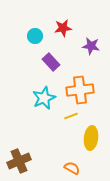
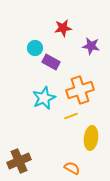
cyan circle: moved 12 px down
purple rectangle: rotated 18 degrees counterclockwise
orange cross: rotated 12 degrees counterclockwise
